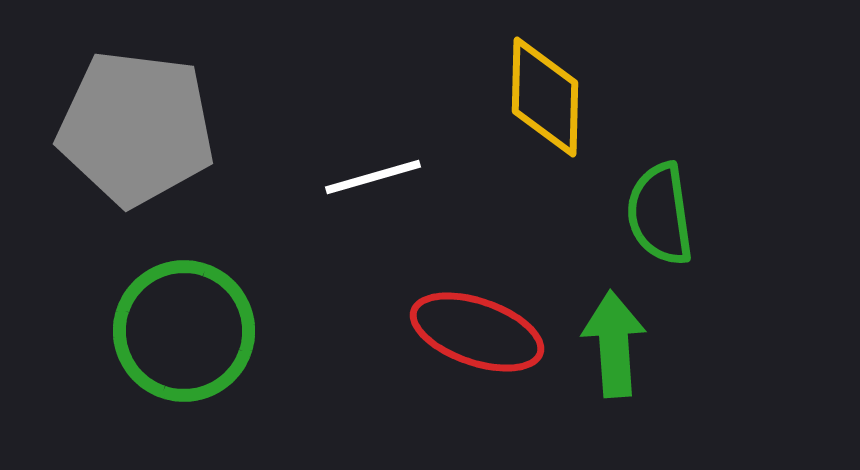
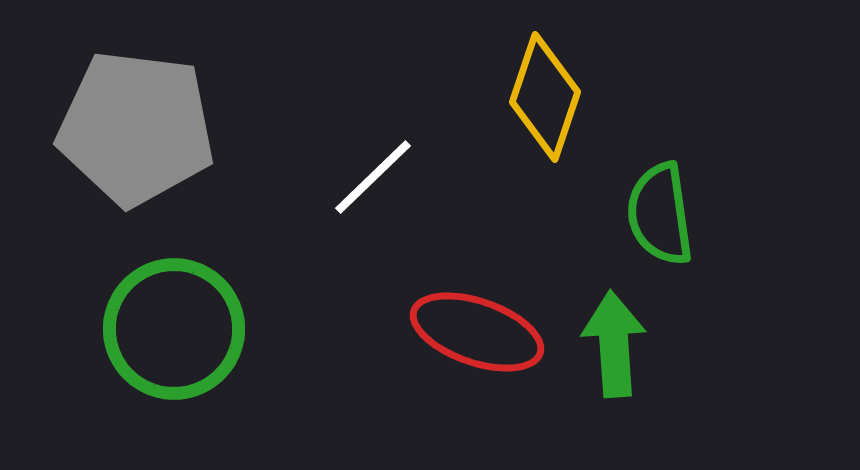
yellow diamond: rotated 17 degrees clockwise
white line: rotated 28 degrees counterclockwise
green circle: moved 10 px left, 2 px up
